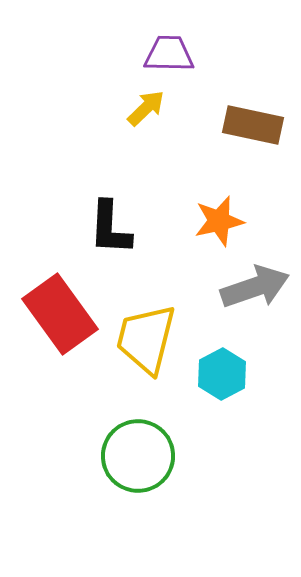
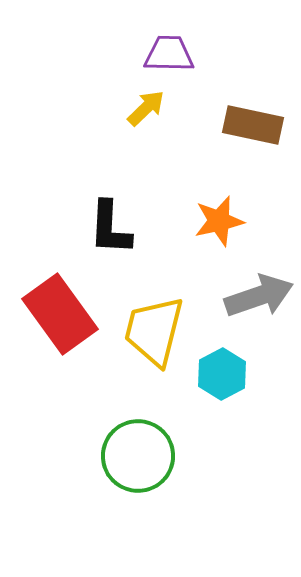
gray arrow: moved 4 px right, 9 px down
yellow trapezoid: moved 8 px right, 8 px up
